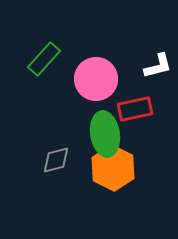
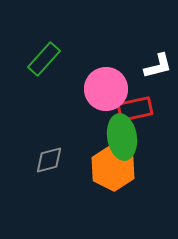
pink circle: moved 10 px right, 10 px down
green ellipse: moved 17 px right, 3 px down
gray diamond: moved 7 px left
